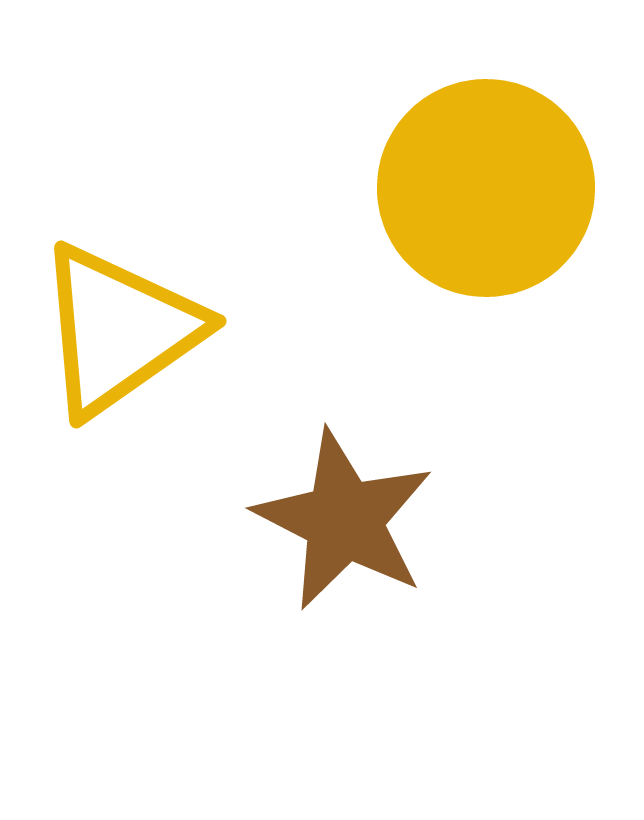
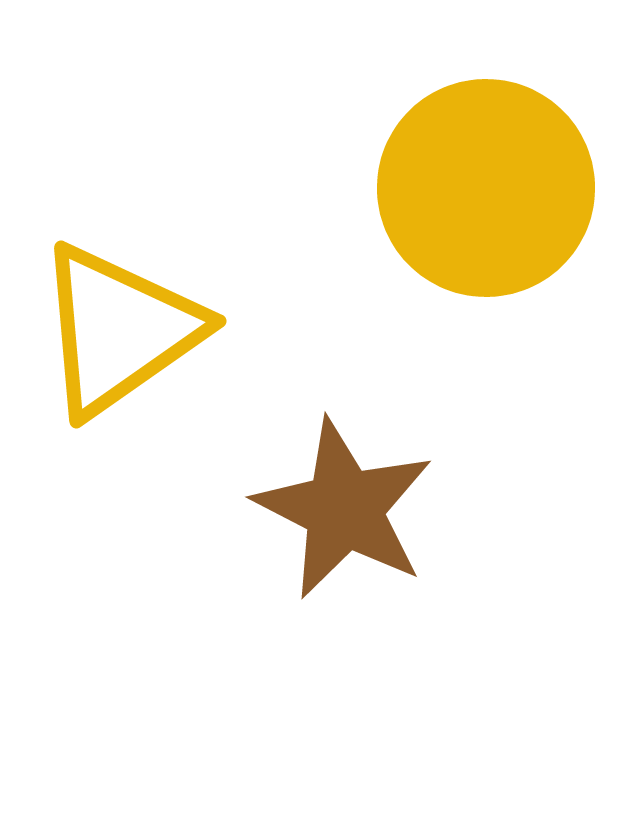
brown star: moved 11 px up
